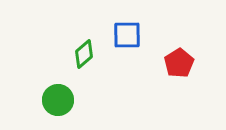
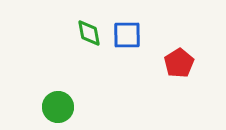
green diamond: moved 5 px right, 21 px up; rotated 60 degrees counterclockwise
green circle: moved 7 px down
